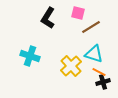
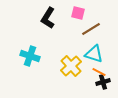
brown line: moved 2 px down
